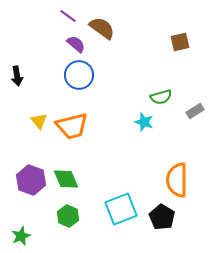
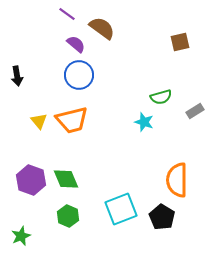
purple line: moved 1 px left, 2 px up
orange trapezoid: moved 6 px up
